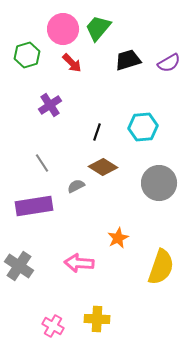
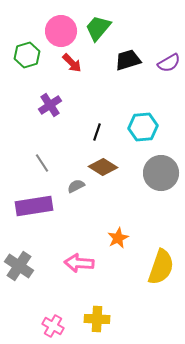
pink circle: moved 2 px left, 2 px down
gray circle: moved 2 px right, 10 px up
